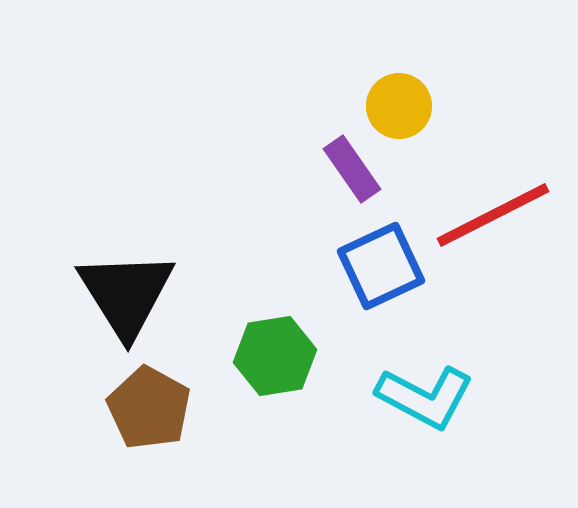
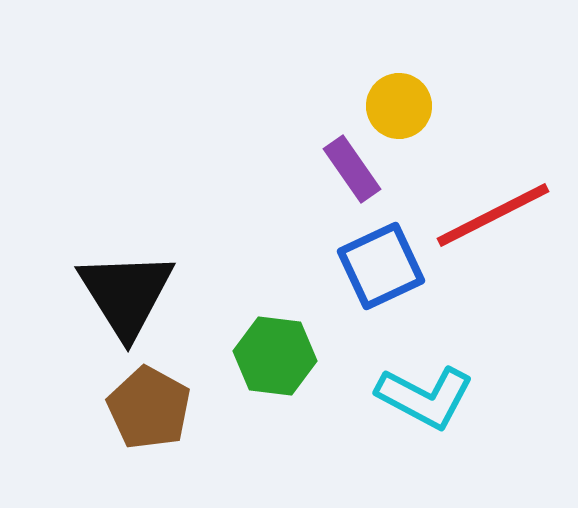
green hexagon: rotated 16 degrees clockwise
